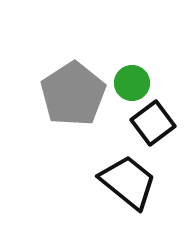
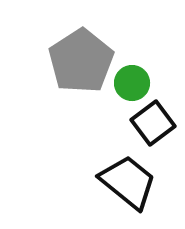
gray pentagon: moved 8 px right, 33 px up
